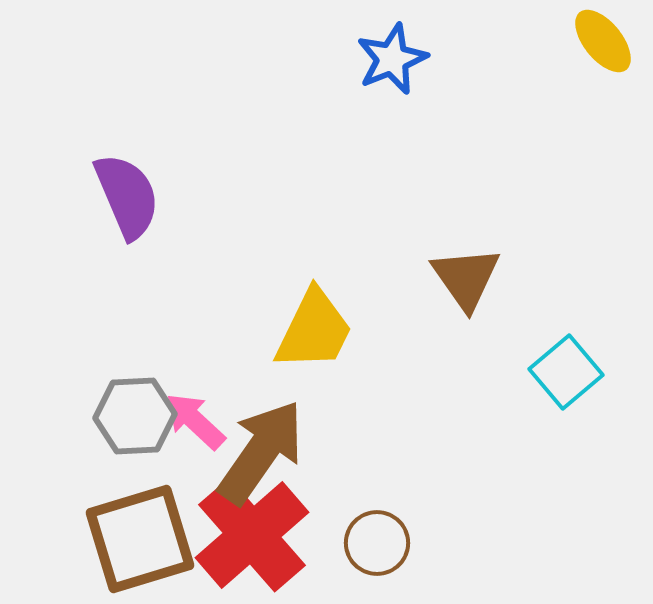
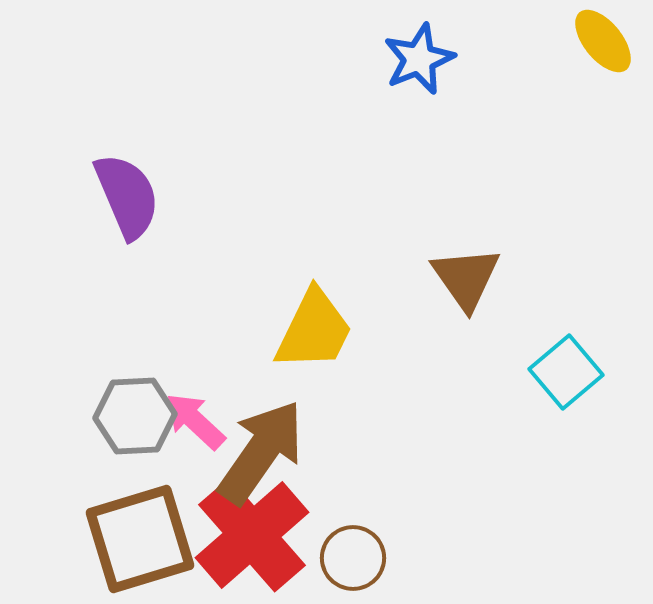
blue star: moved 27 px right
brown circle: moved 24 px left, 15 px down
